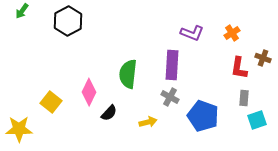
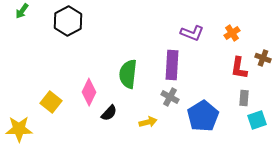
blue pentagon: rotated 20 degrees clockwise
